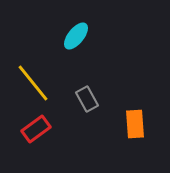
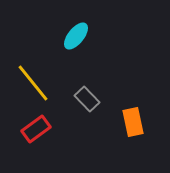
gray rectangle: rotated 15 degrees counterclockwise
orange rectangle: moved 2 px left, 2 px up; rotated 8 degrees counterclockwise
